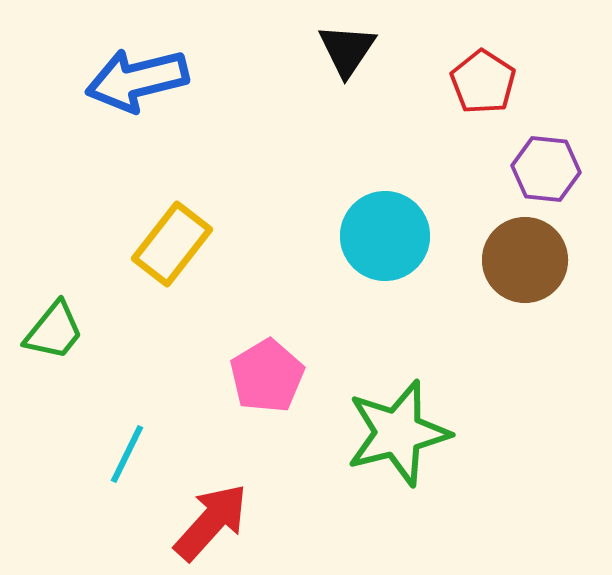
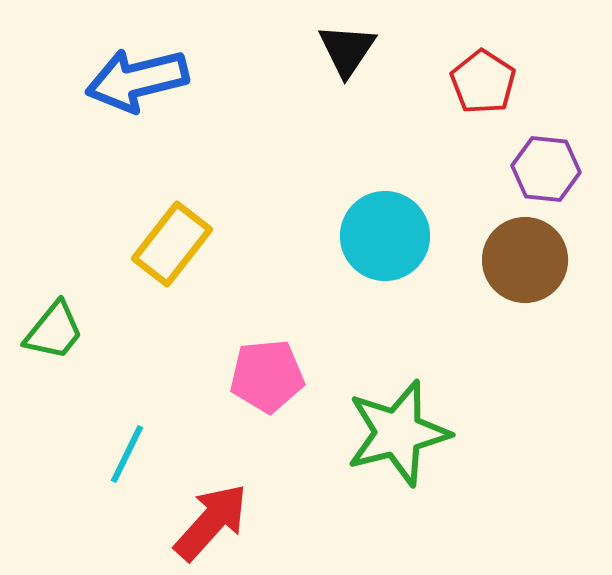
pink pentagon: rotated 26 degrees clockwise
